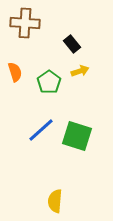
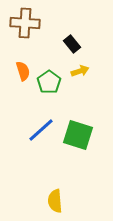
orange semicircle: moved 8 px right, 1 px up
green square: moved 1 px right, 1 px up
yellow semicircle: rotated 10 degrees counterclockwise
